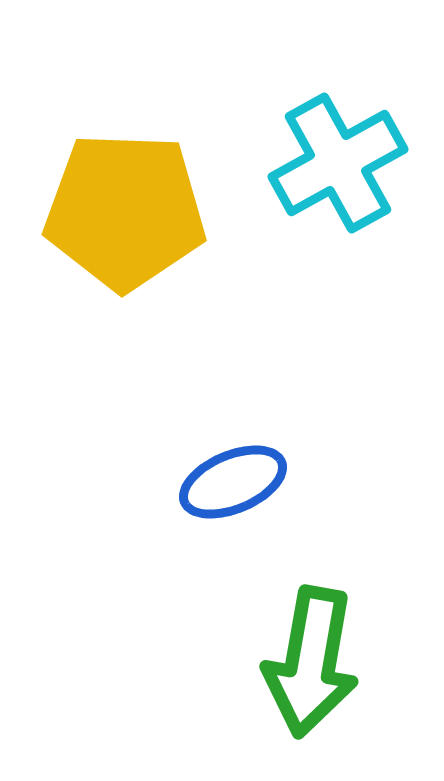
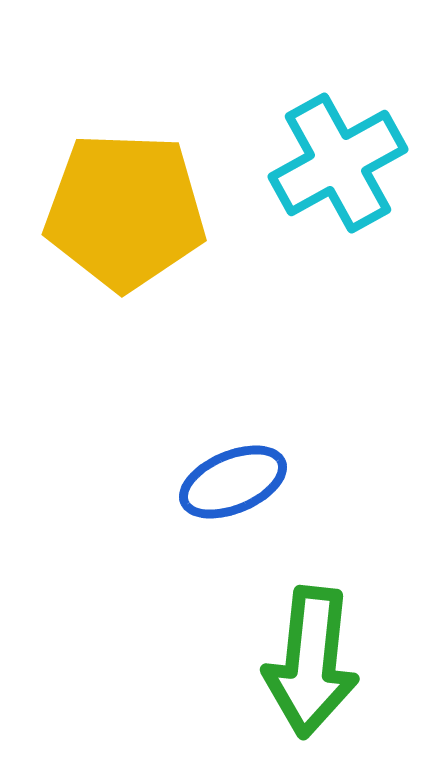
green arrow: rotated 4 degrees counterclockwise
